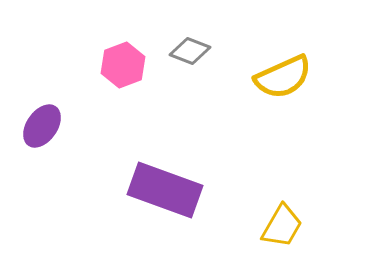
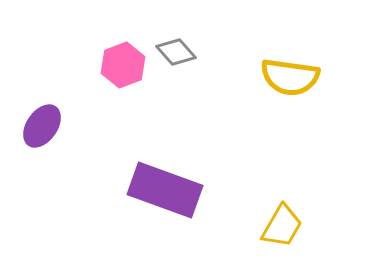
gray diamond: moved 14 px left, 1 px down; rotated 27 degrees clockwise
yellow semicircle: moved 7 px right; rotated 32 degrees clockwise
